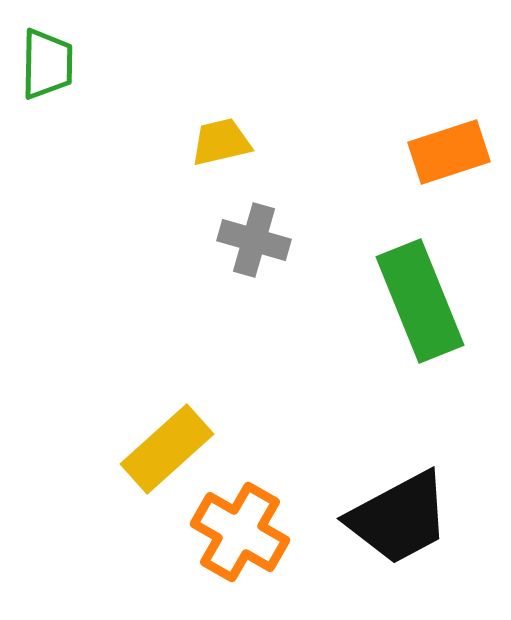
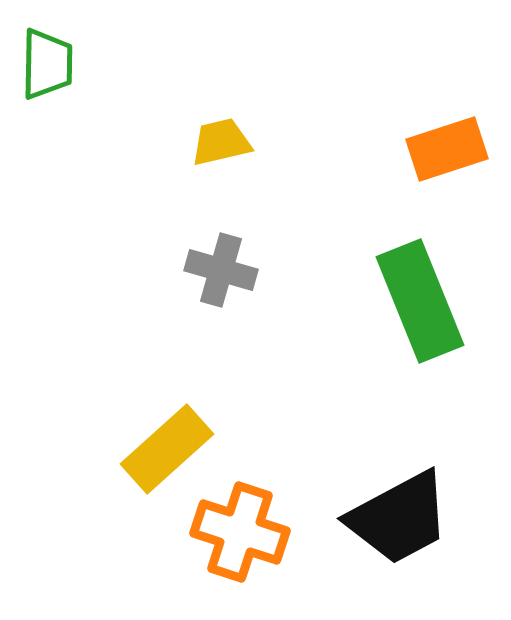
orange rectangle: moved 2 px left, 3 px up
gray cross: moved 33 px left, 30 px down
orange cross: rotated 12 degrees counterclockwise
